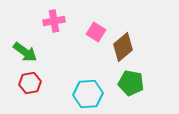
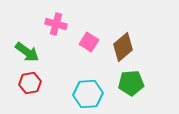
pink cross: moved 2 px right, 3 px down; rotated 25 degrees clockwise
pink square: moved 7 px left, 10 px down
green arrow: moved 2 px right
green pentagon: rotated 15 degrees counterclockwise
